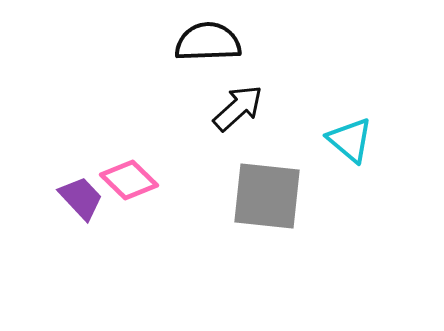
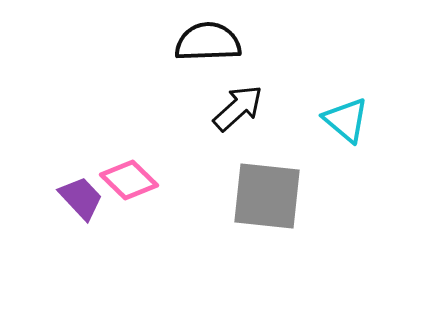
cyan triangle: moved 4 px left, 20 px up
